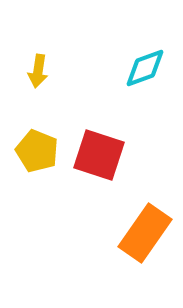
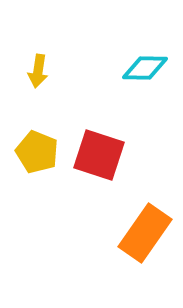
cyan diamond: rotated 21 degrees clockwise
yellow pentagon: moved 1 px down
